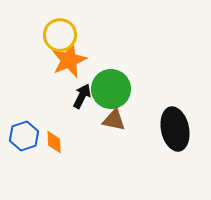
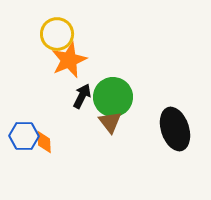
yellow circle: moved 3 px left, 1 px up
green circle: moved 2 px right, 8 px down
brown triangle: moved 4 px left, 2 px down; rotated 40 degrees clockwise
black ellipse: rotated 6 degrees counterclockwise
blue hexagon: rotated 20 degrees clockwise
orange diamond: moved 10 px left
